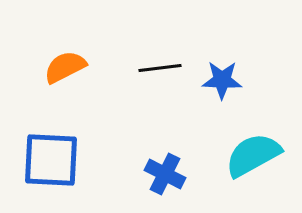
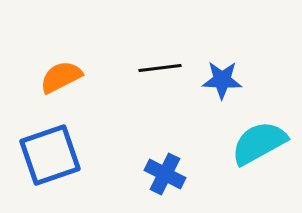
orange semicircle: moved 4 px left, 10 px down
cyan semicircle: moved 6 px right, 12 px up
blue square: moved 1 px left, 5 px up; rotated 22 degrees counterclockwise
